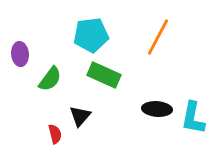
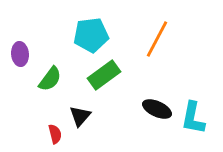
orange line: moved 1 px left, 2 px down
green rectangle: rotated 60 degrees counterclockwise
black ellipse: rotated 20 degrees clockwise
